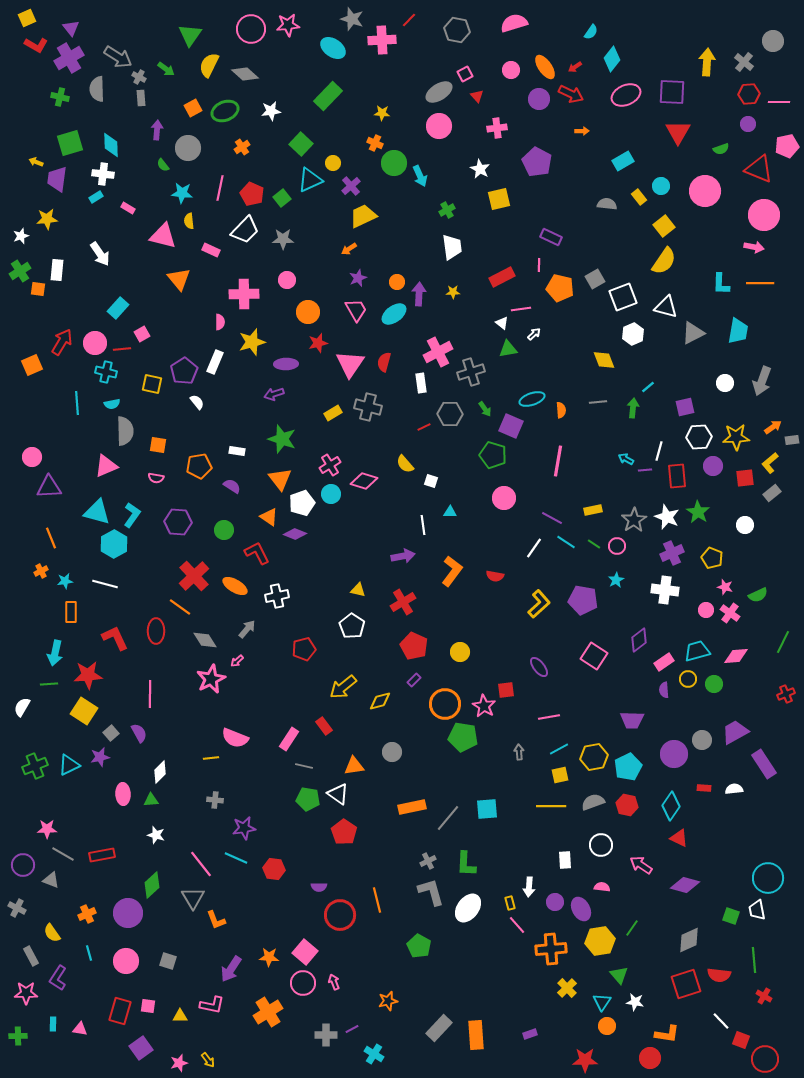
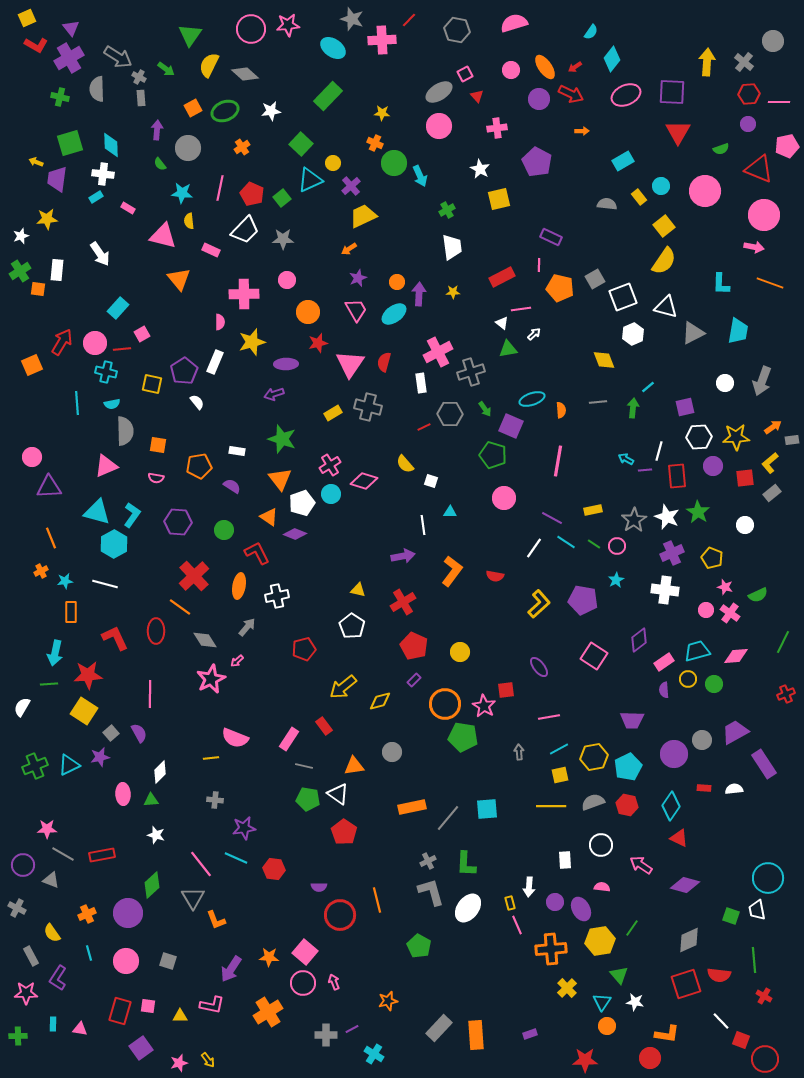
green semicircle at (163, 165): moved 3 px left, 1 px up
orange line at (760, 283): moved 10 px right; rotated 20 degrees clockwise
orange ellipse at (235, 586): moved 4 px right; rotated 70 degrees clockwise
gray arrow at (247, 629): moved 2 px up
pink line at (517, 925): rotated 18 degrees clockwise
